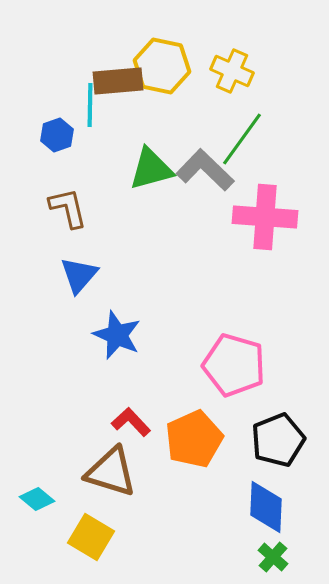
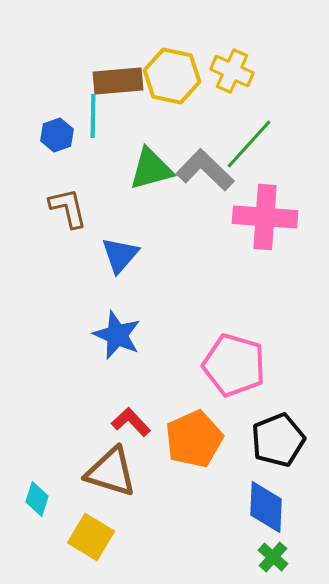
yellow hexagon: moved 10 px right, 10 px down
cyan line: moved 3 px right, 11 px down
green line: moved 7 px right, 5 px down; rotated 6 degrees clockwise
blue triangle: moved 41 px right, 20 px up
cyan diamond: rotated 68 degrees clockwise
